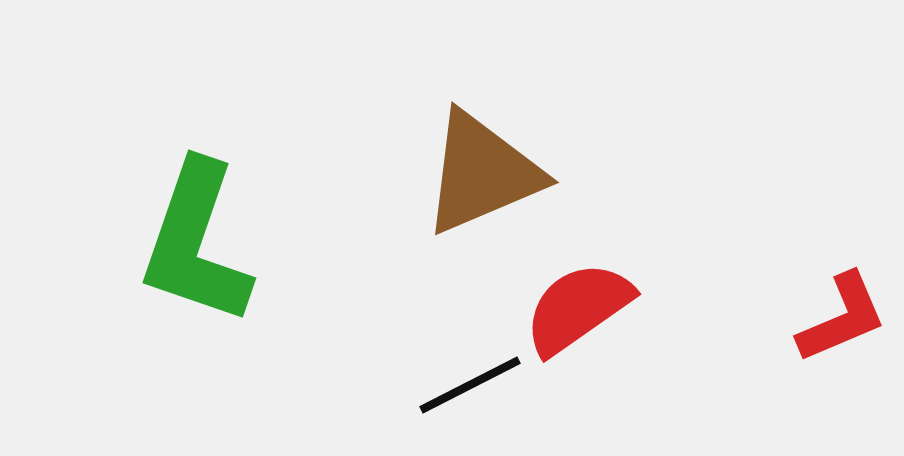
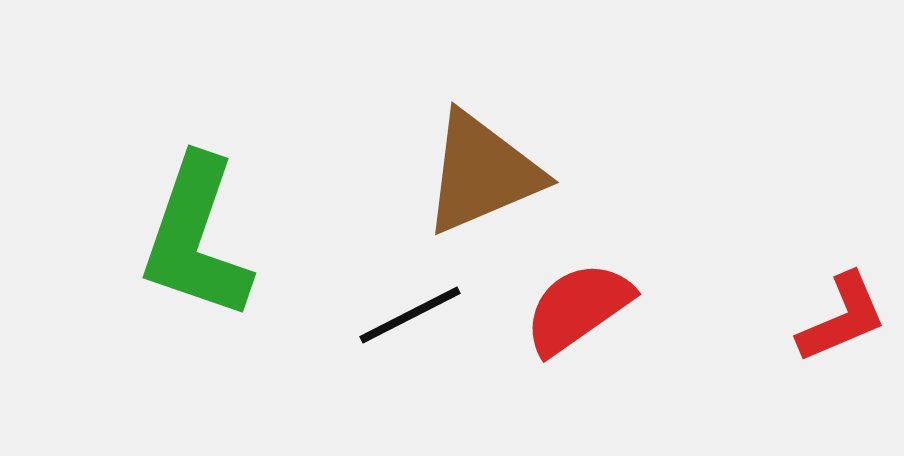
green L-shape: moved 5 px up
black line: moved 60 px left, 70 px up
